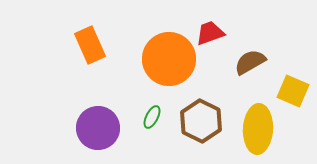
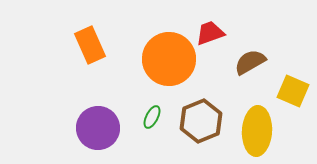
brown hexagon: rotated 12 degrees clockwise
yellow ellipse: moved 1 px left, 2 px down
